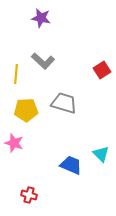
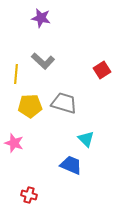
yellow pentagon: moved 4 px right, 4 px up
cyan triangle: moved 15 px left, 15 px up
